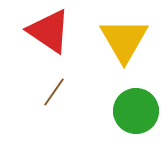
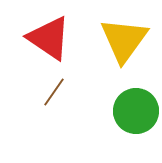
red triangle: moved 7 px down
yellow triangle: rotated 6 degrees clockwise
